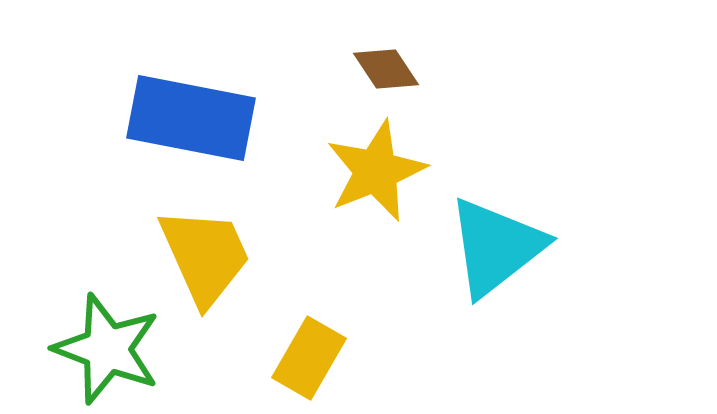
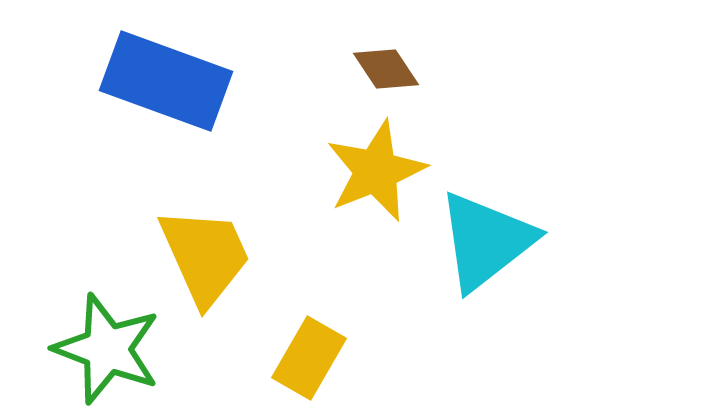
blue rectangle: moved 25 px left, 37 px up; rotated 9 degrees clockwise
cyan triangle: moved 10 px left, 6 px up
